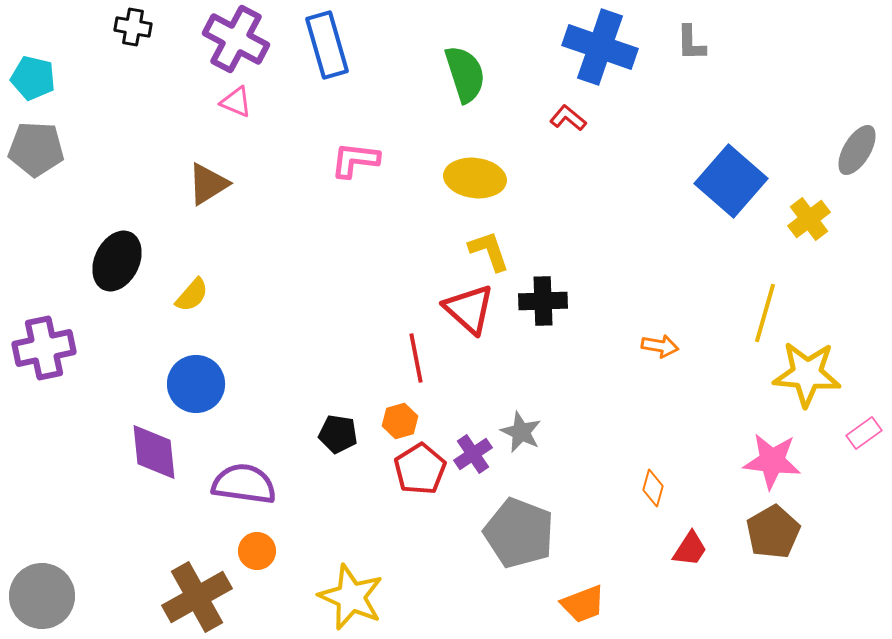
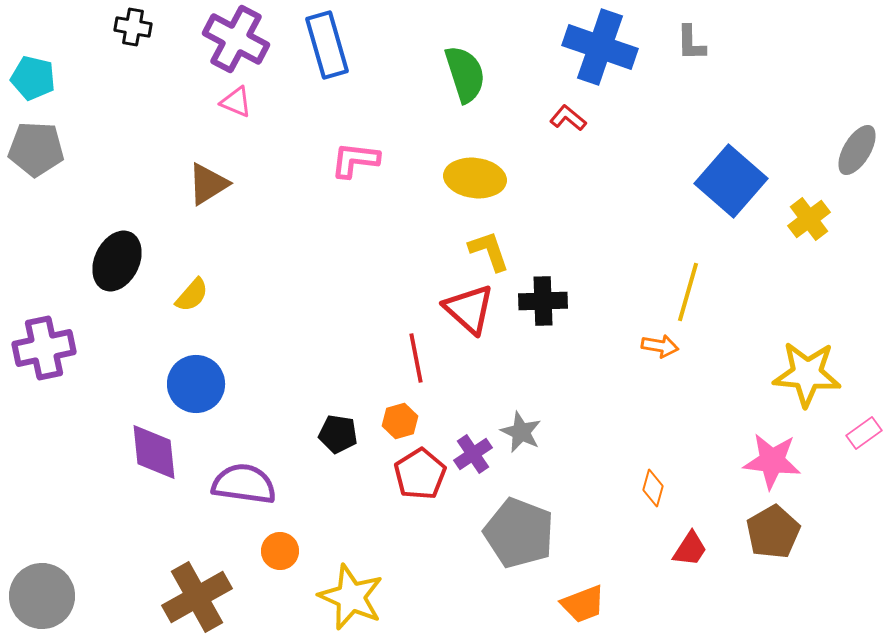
yellow line at (765, 313): moved 77 px left, 21 px up
red pentagon at (420, 469): moved 5 px down
orange circle at (257, 551): moved 23 px right
